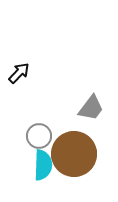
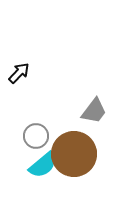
gray trapezoid: moved 3 px right, 3 px down
gray circle: moved 3 px left
cyan semicircle: rotated 48 degrees clockwise
